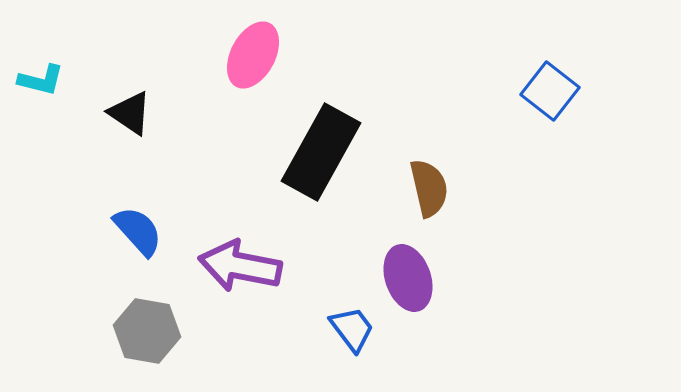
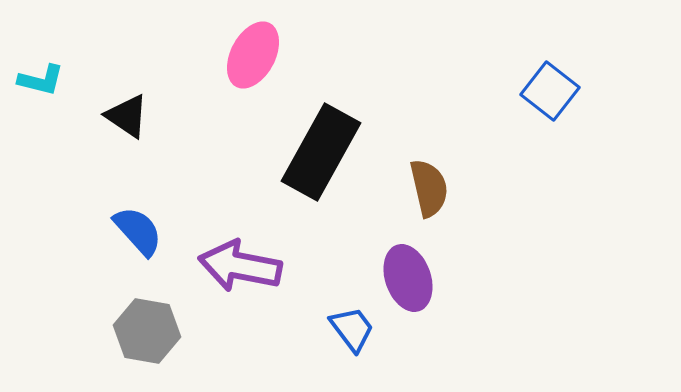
black triangle: moved 3 px left, 3 px down
